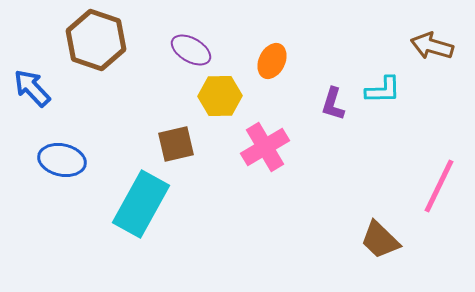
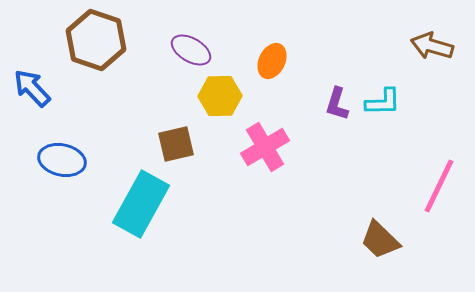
cyan L-shape: moved 12 px down
purple L-shape: moved 4 px right
